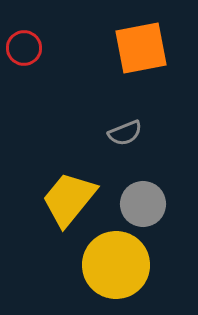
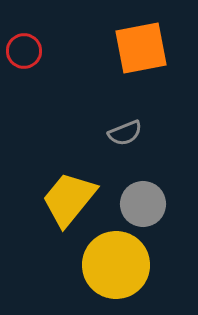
red circle: moved 3 px down
